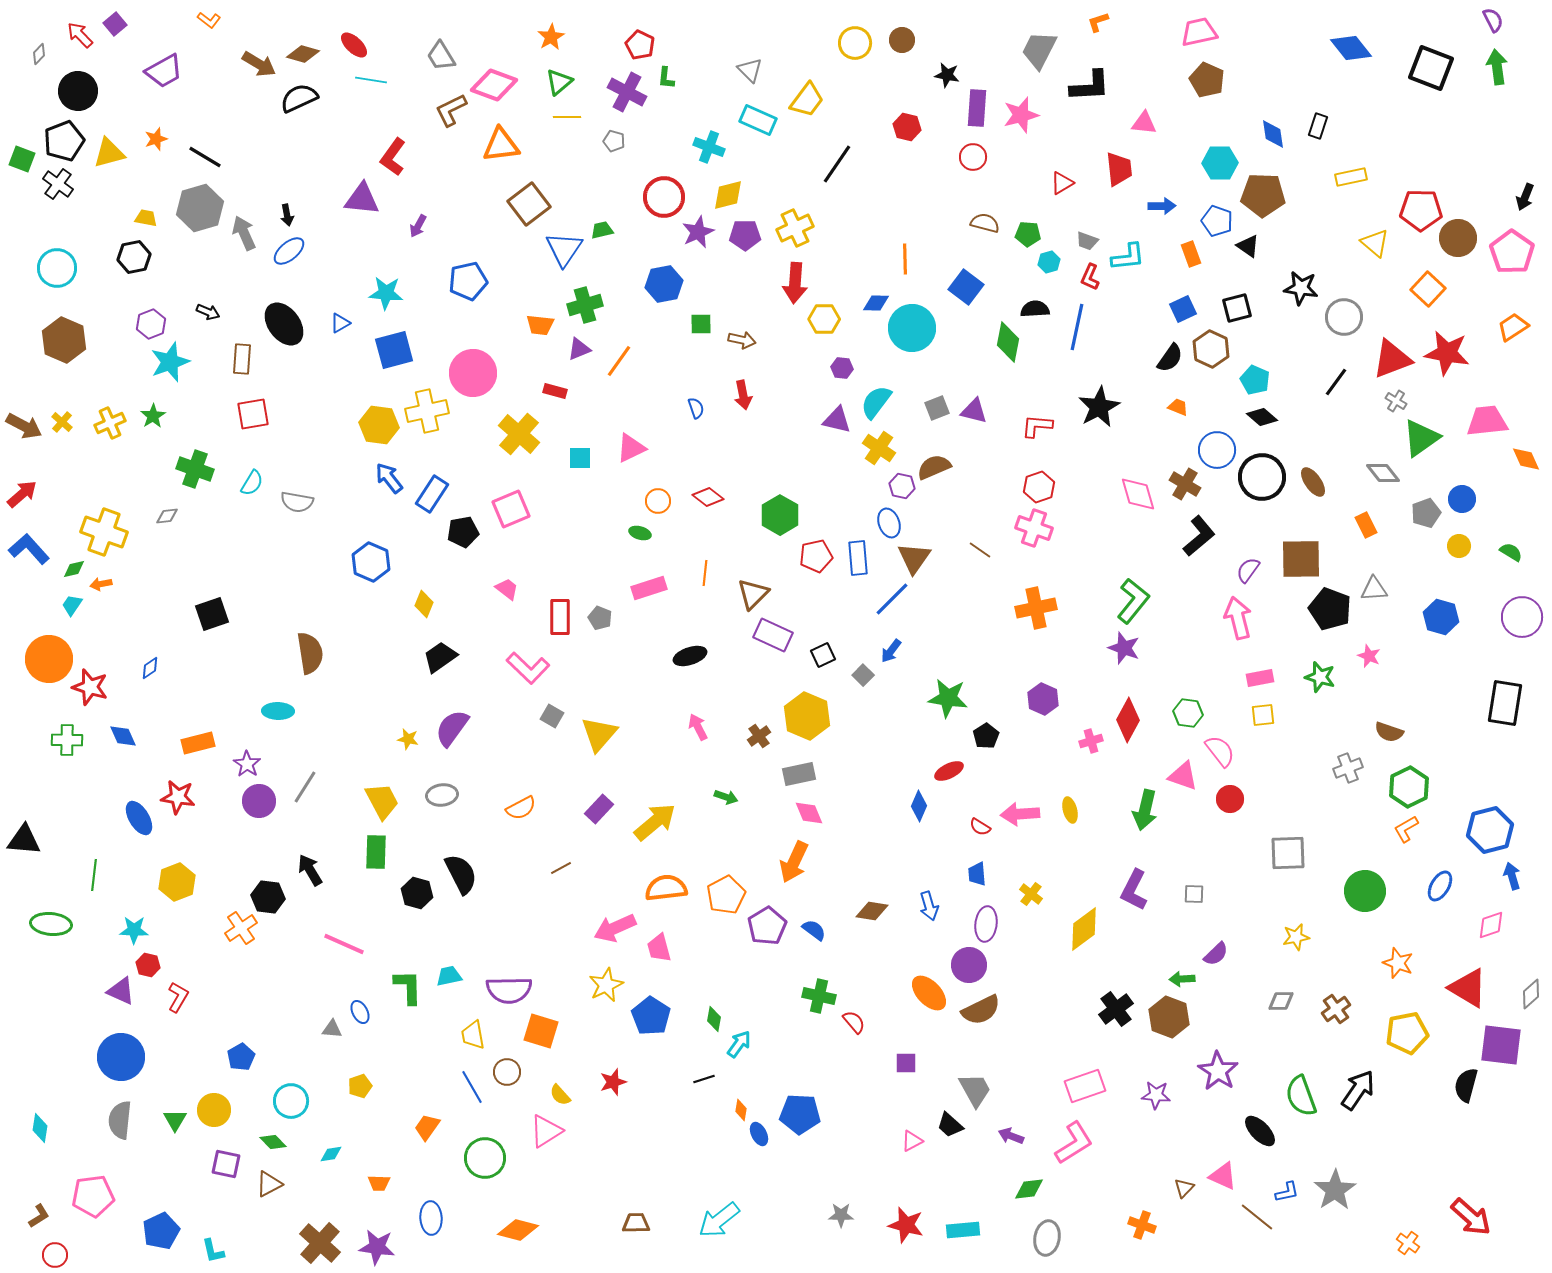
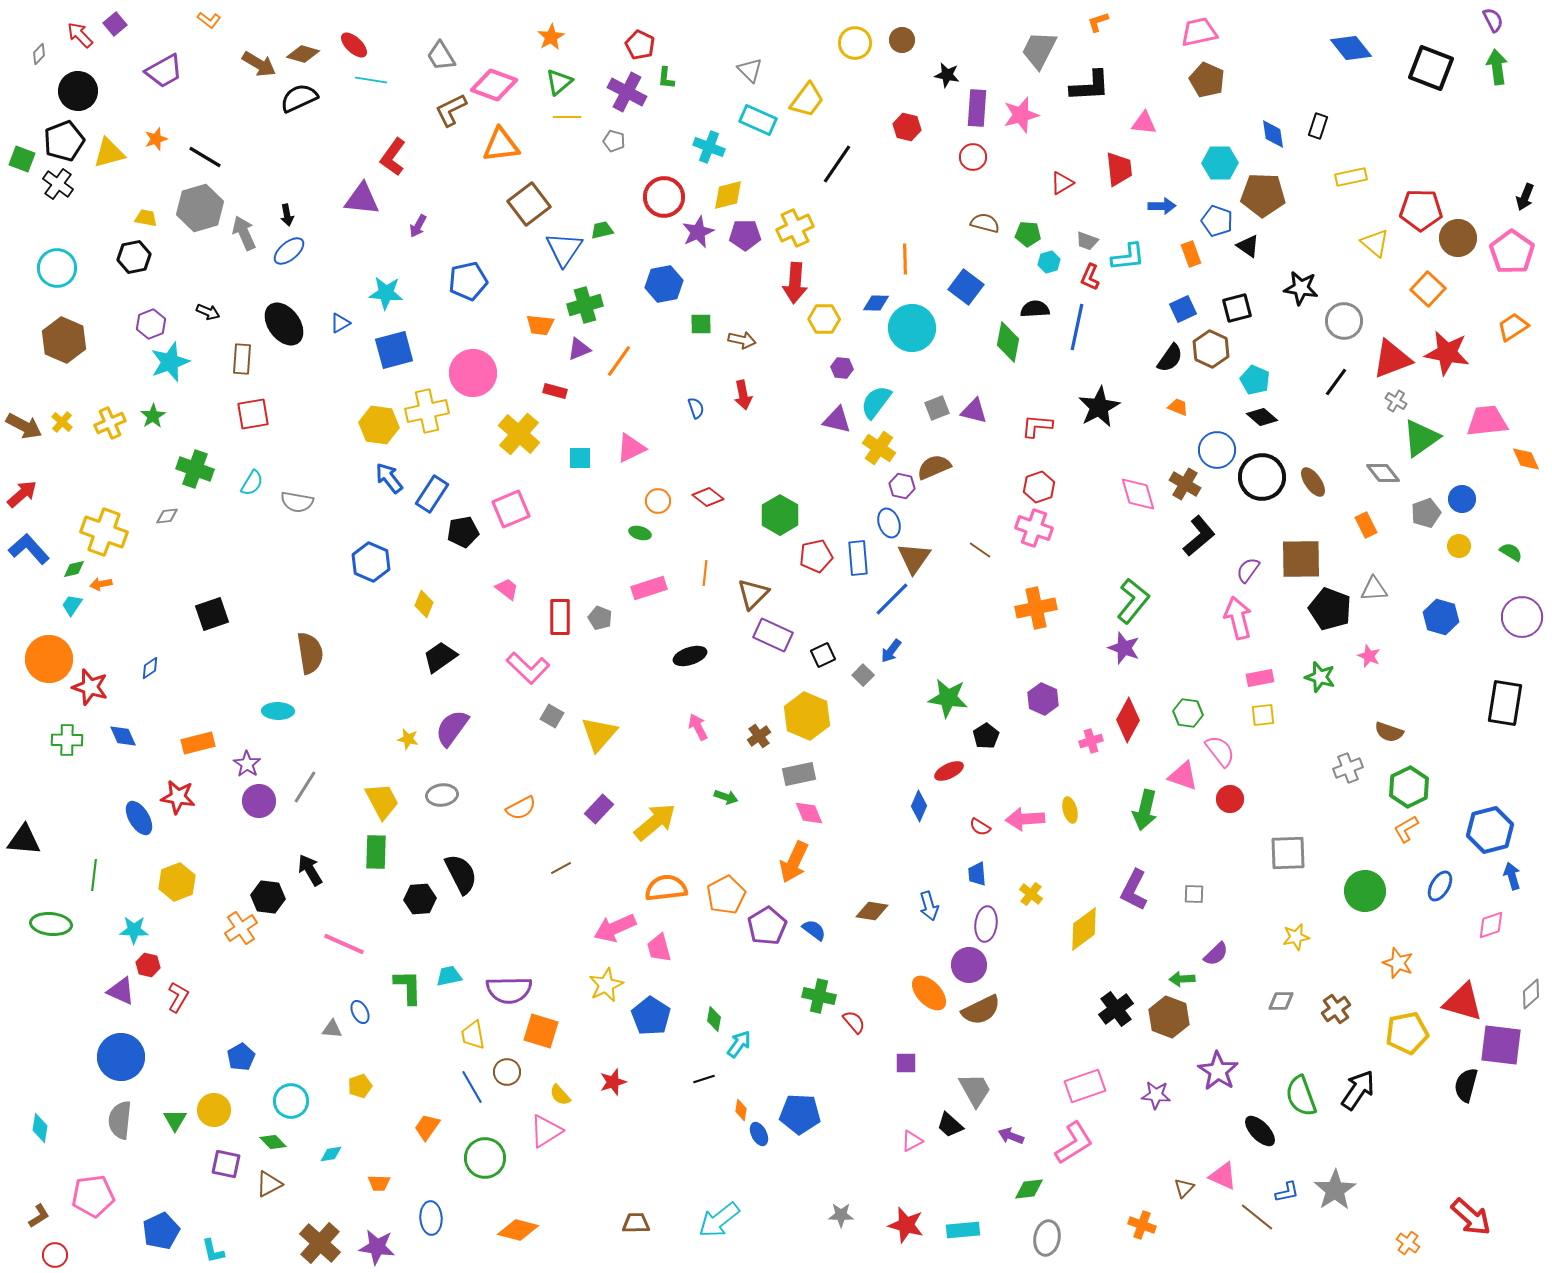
gray circle at (1344, 317): moved 4 px down
pink arrow at (1020, 814): moved 5 px right, 5 px down
black hexagon at (417, 893): moved 3 px right, 6 px down; rotated 20 degrees counterclockwise
red triangle at (1468, 988): moved 5 px left, 14 px down; rotated 15 degrees counterclockwise
